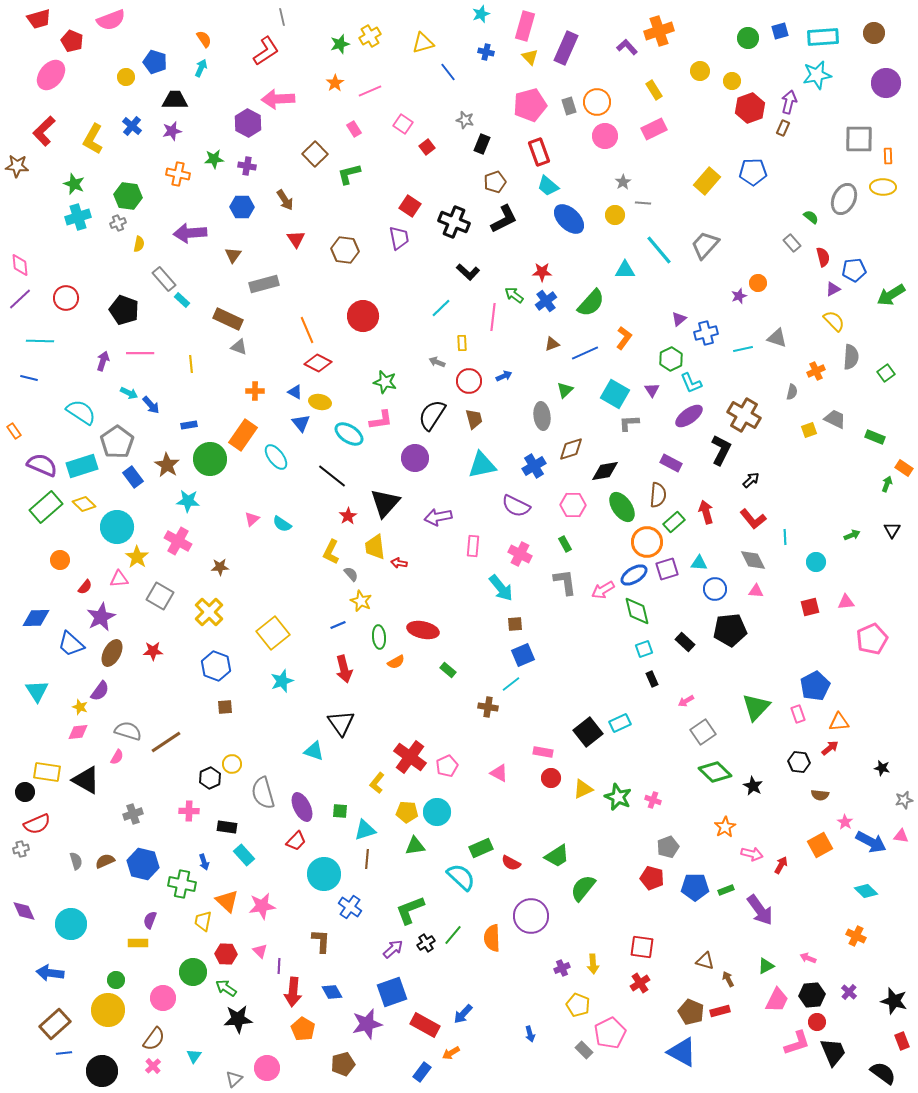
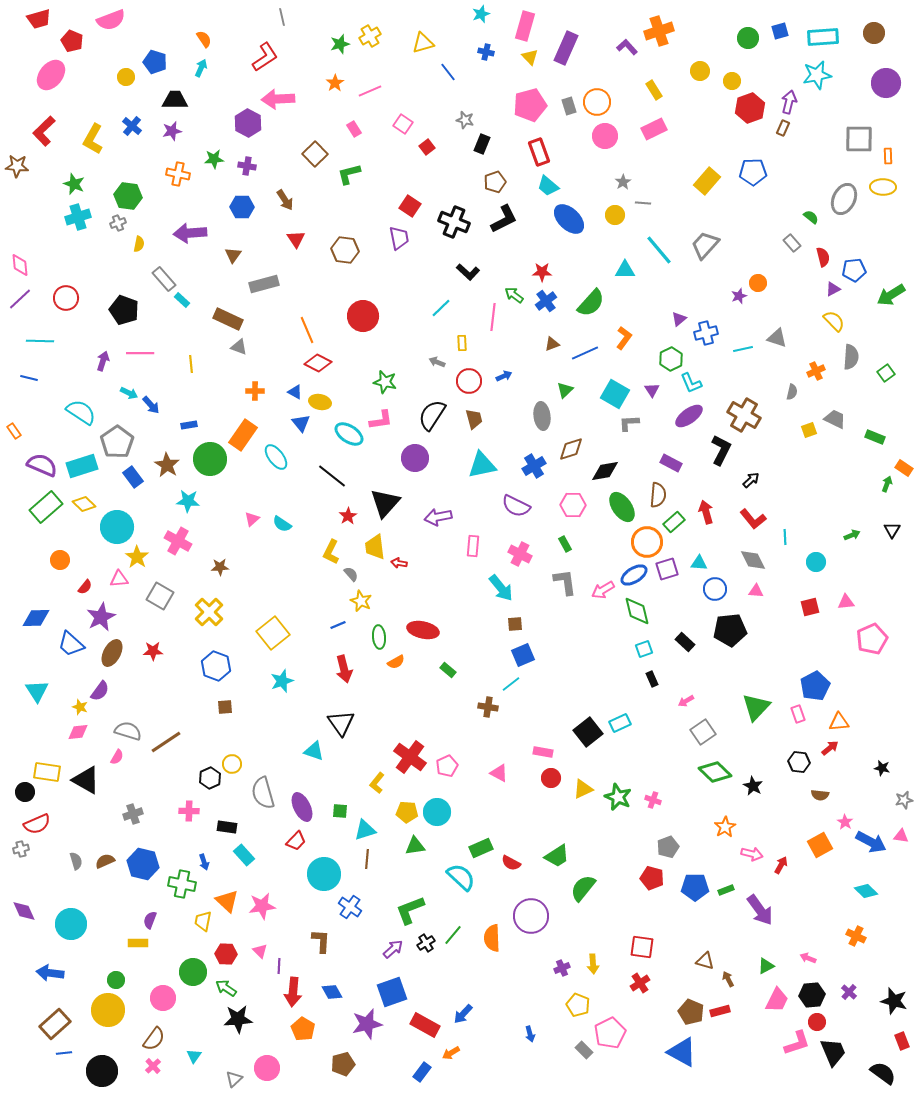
red L-shape at (266, 51): moved 1 px left, 6 px down
